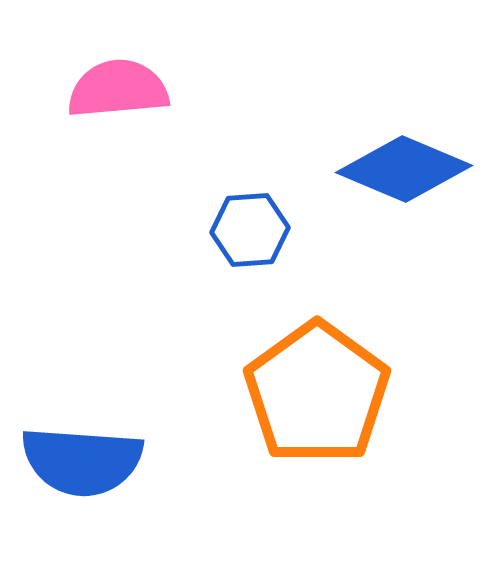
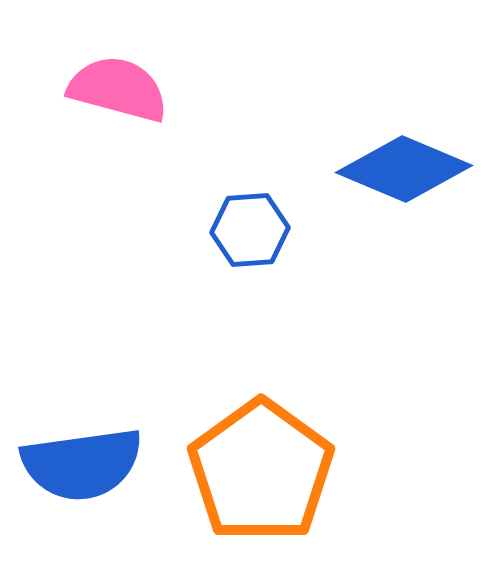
pink semicircle: rotated 20 degrees clockwise
orange pentagon: moved 56 px left, 78 px down
blue semicircle: moved 3 px down; rotated 12 degrees counterclockwise
